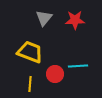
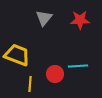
red star: moved 5 px right
yellow trapezoid: moved 13 px left, 3 px down
